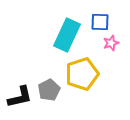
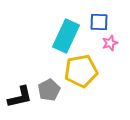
blue square: moved 1 px left
cyan rectangle: moved 1 px left, 1 px down
pink star: moved 1 px left
yellow pentagon: moved 1 px left, 3 px up; rotated 8 degrees clockwise
